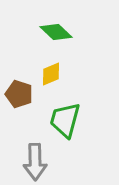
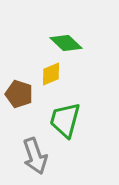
green diamond: moved 10 px right, 11 px down
gray arrow: moved 6 px up; rotated 18 degrees counterclockwise
